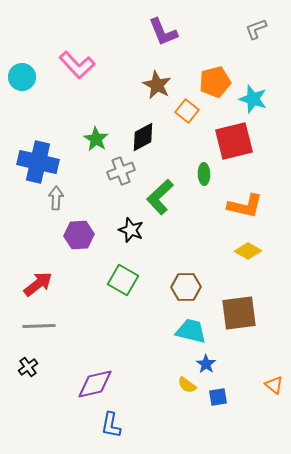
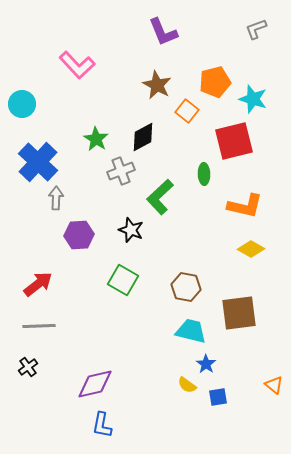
cyan circle: moved 27 px down
blue cross: rotated 30 degrees clockwise
yellow diamond: moved 3 px right, 2 px up
brown hexagon: rotated 12 degrees clockwise
blue L-shape: moved 9 px left
